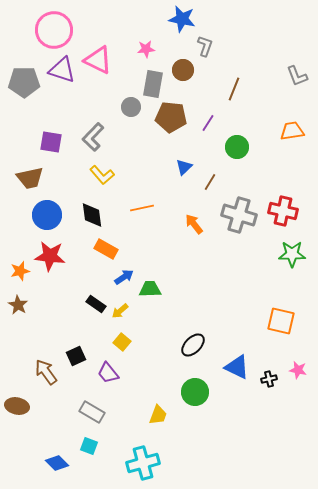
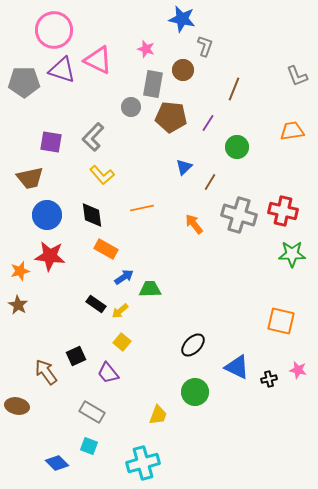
pink star at (146, 49): rotated 24 degrees clockwise
